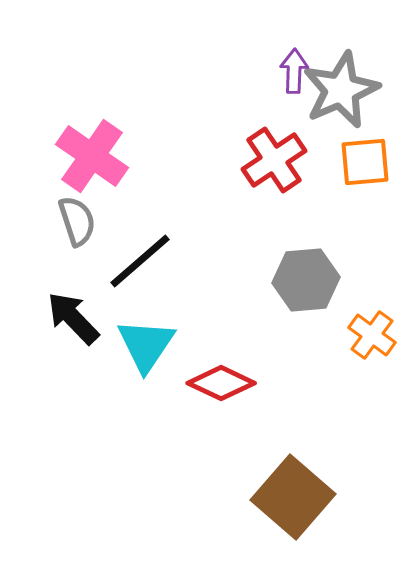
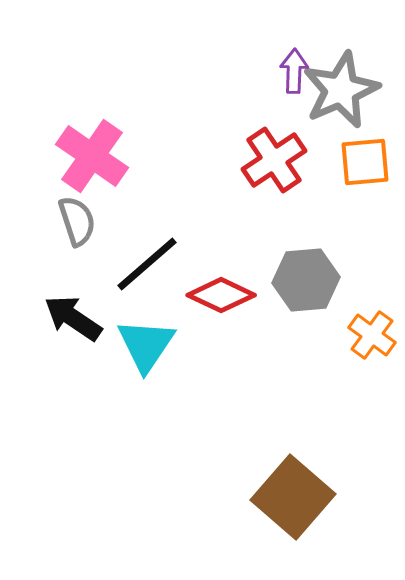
black line: moved 7 px right, 3 px down
black arrow: rotated 12 degrees counterclockwise
red diamond: moved 88 px up
